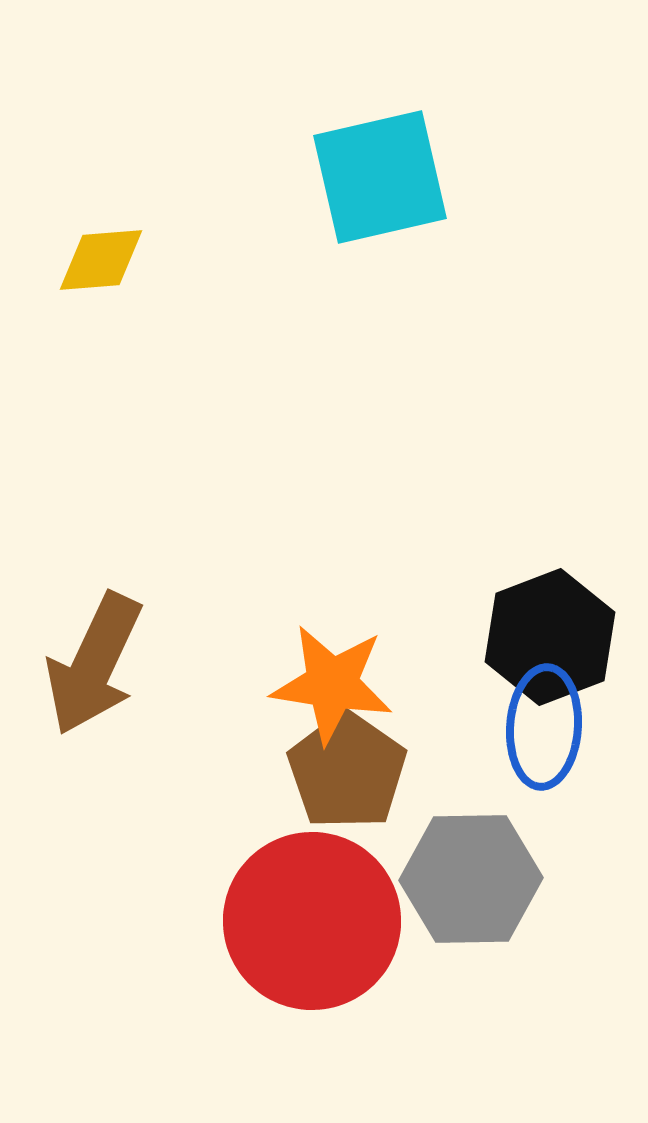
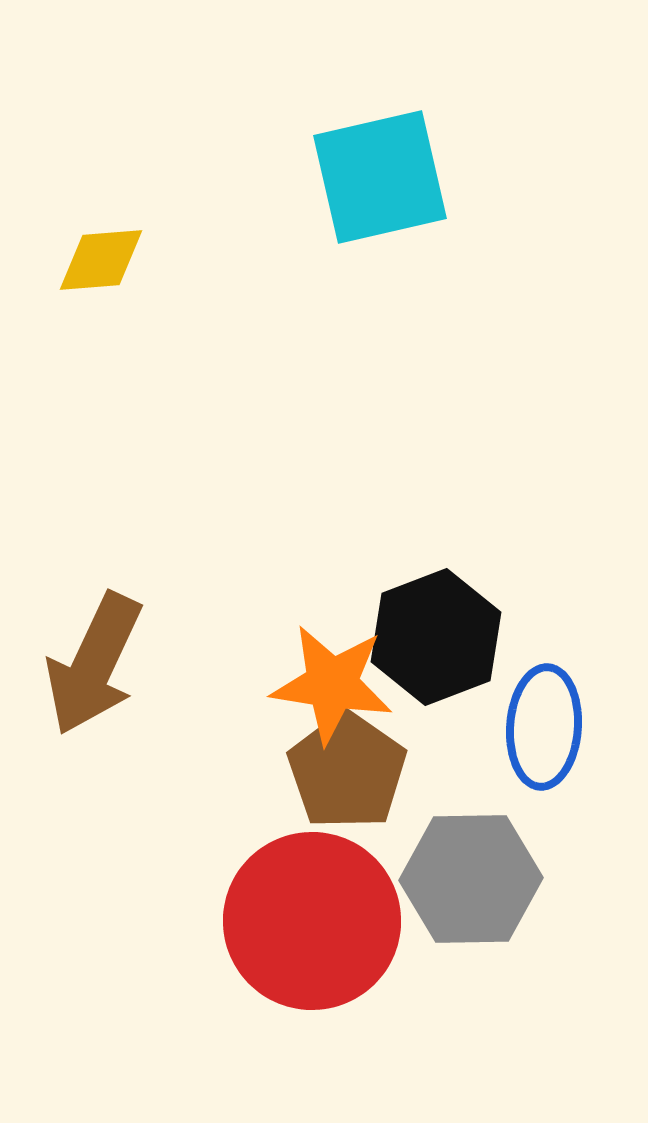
black hexagon: moved 114 px left
